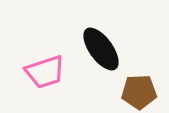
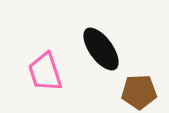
pink trapezoid: rotated 90 degrees clockwise
